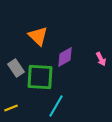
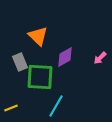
pink arrow: moved 1 px left, 1 px up; rotated 72 degrees clockwise
gray rectangle: moved 4 px right, 6 px up; rotated 12 degrees clockwise
